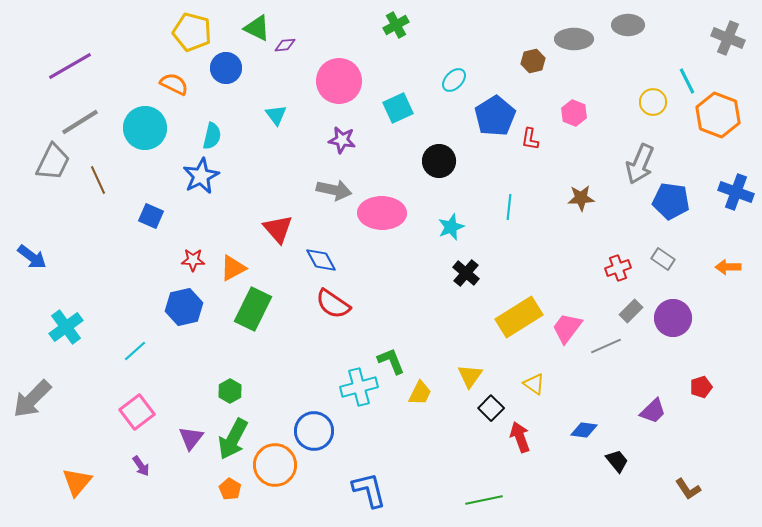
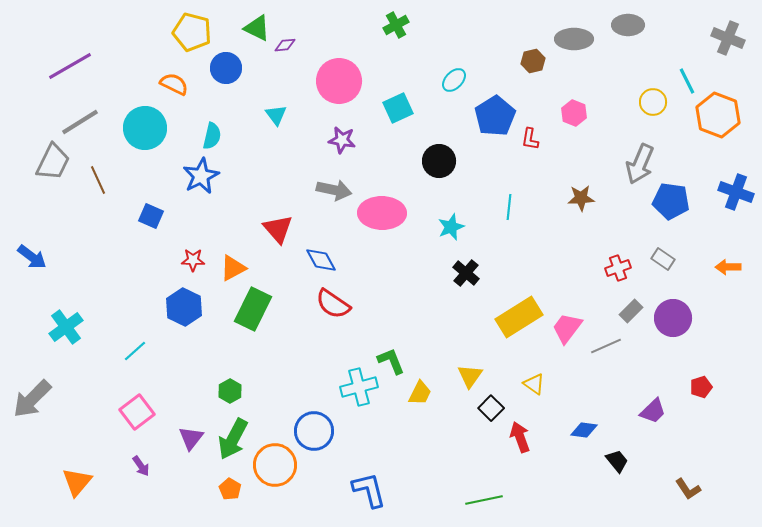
blue hexagon at (184, 307): rotated 21 degrees counterclockwise
